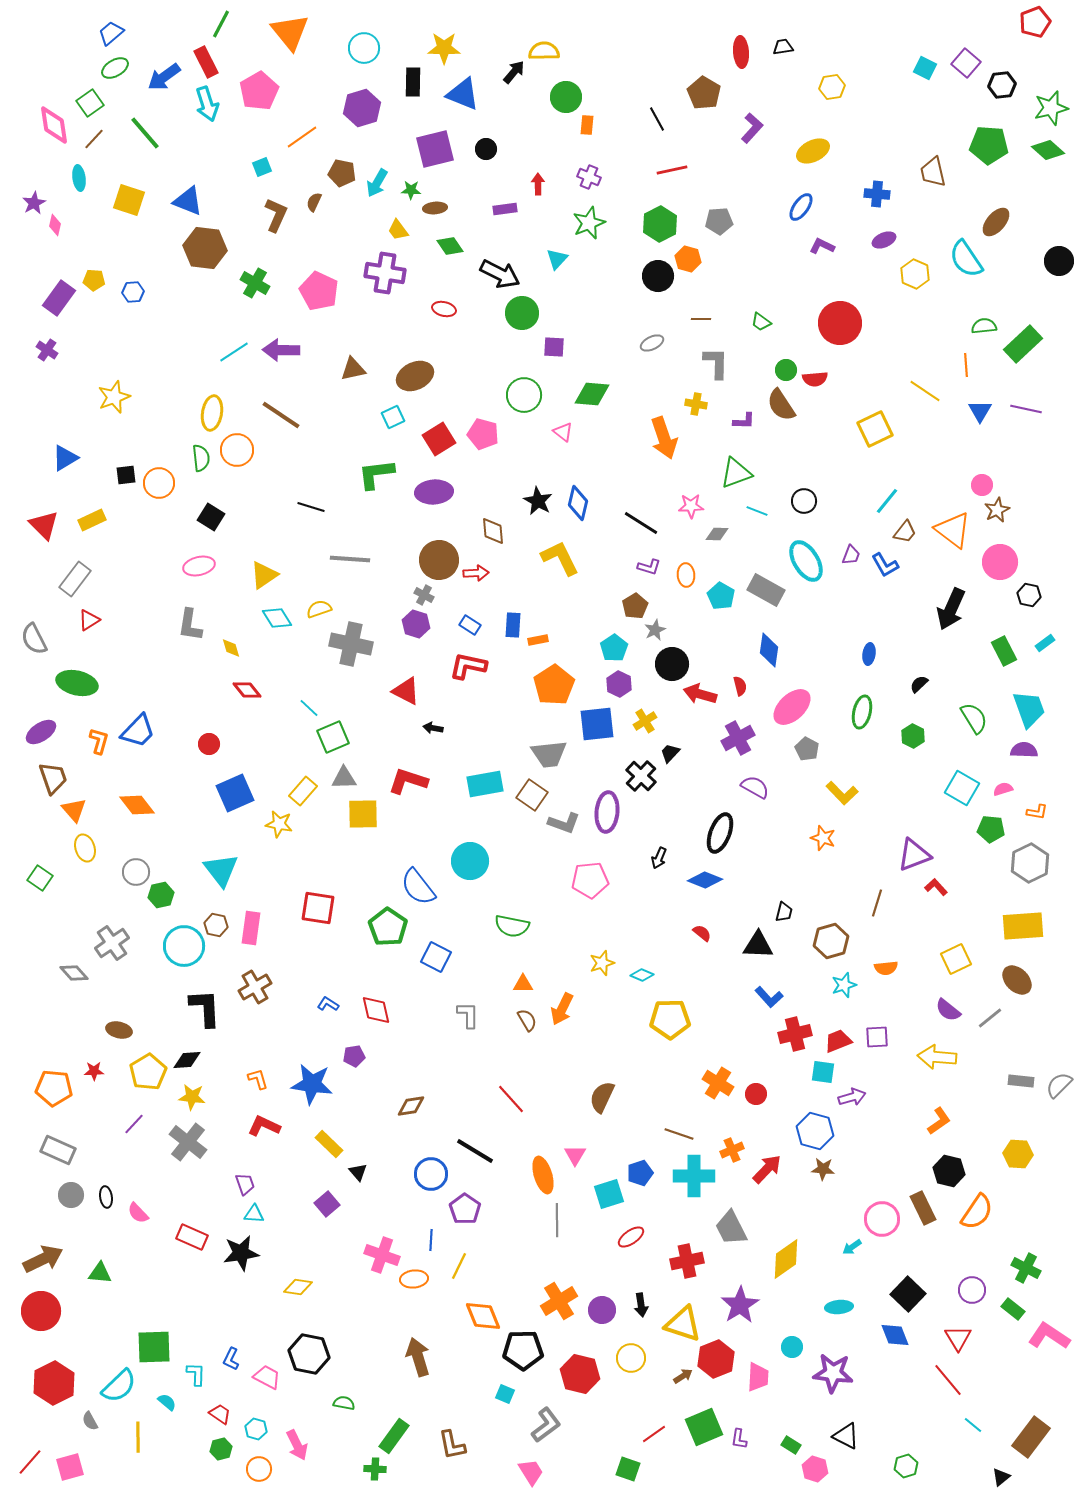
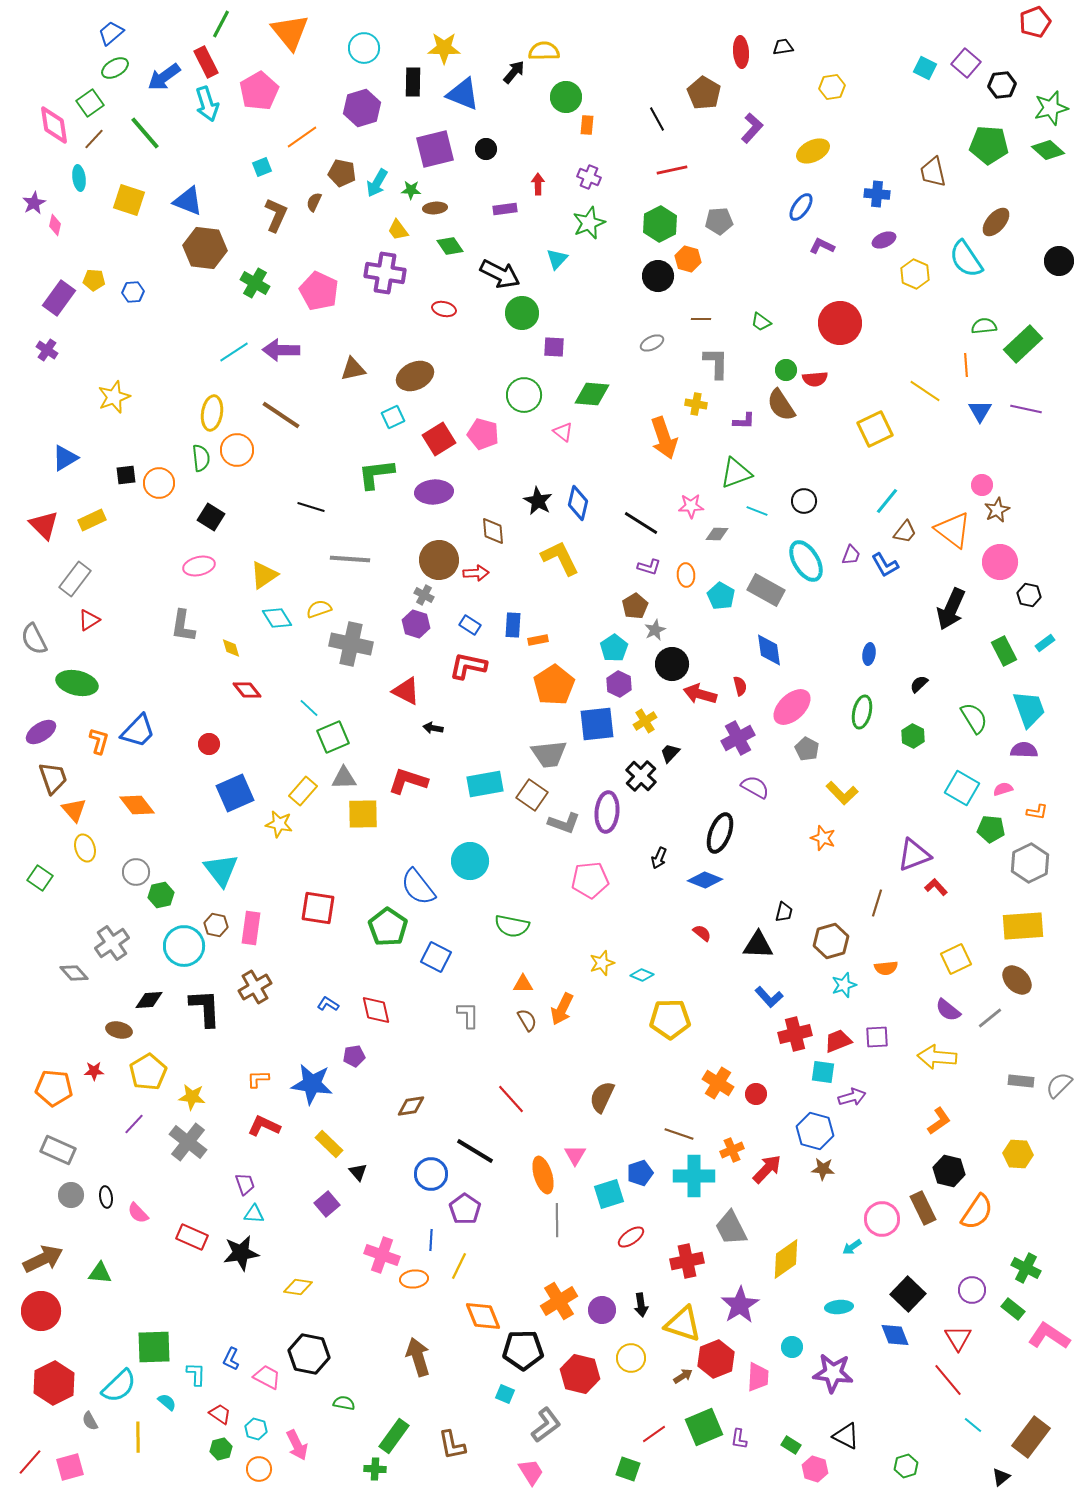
gray L-shape at (190, 625): moved 7 px left, 1 px down
blue diamond at (769, 650): rotated 16 degrees counterclockwise
black diamond at (187, 1060): moved 38 px left, 60 px up
orange L-shape at (258, 1079): rotated 75 degrees counterclockwise
